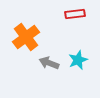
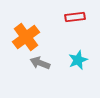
red rectangle: moved 3 px down
gray arrow: moved 9 px left
